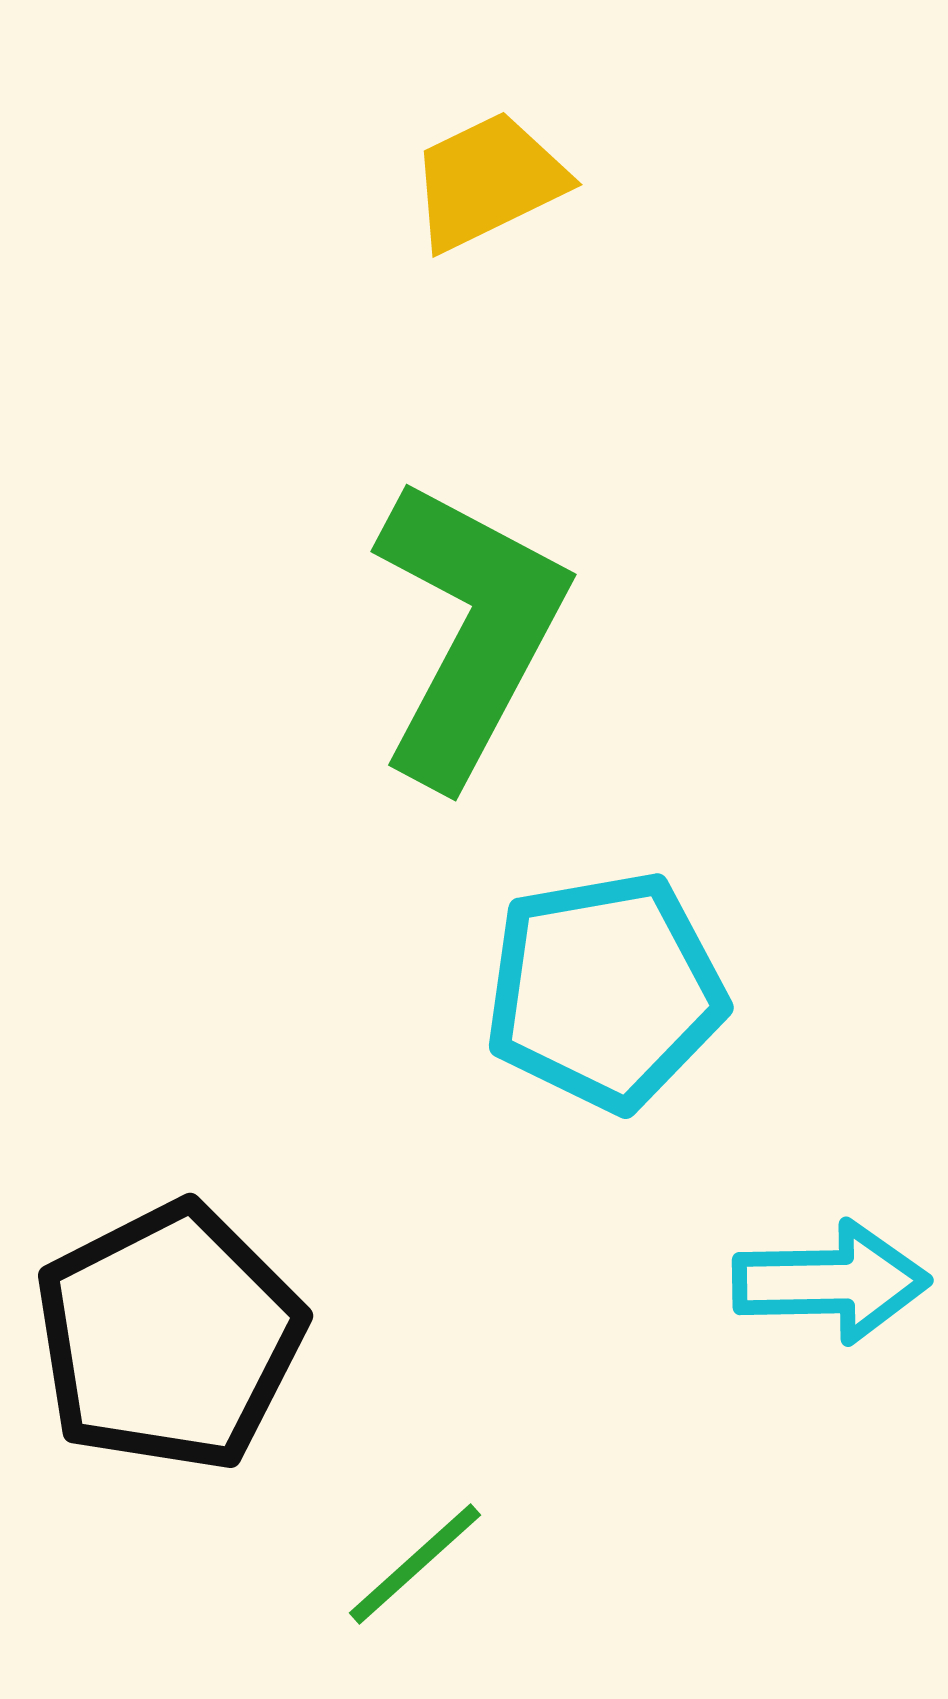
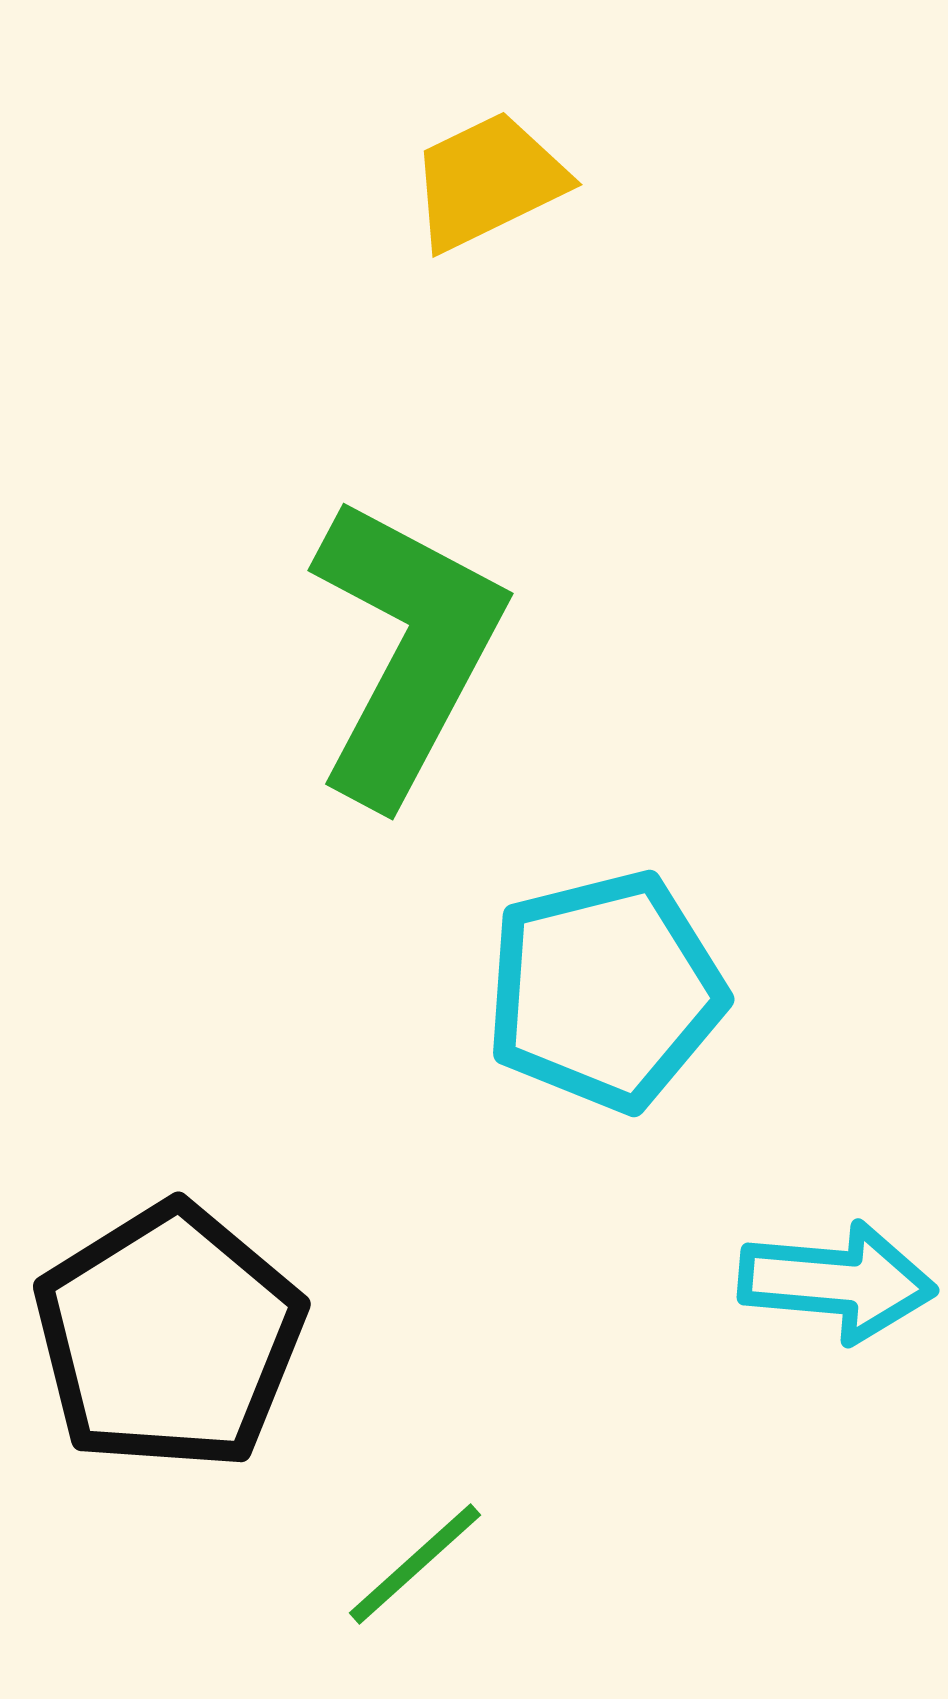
green L-shape: moved 63 px left, 19 px down
cyan pentagon: rotated 4 degrees counterclockwise
cyan arrow: moved 6 px right; rotated 6 degrees clockwise
black pentagon: rotated 5 degrees counterclockwise
